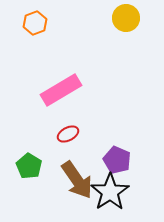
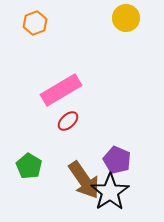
red ellipse: moved 13 px up; rotated 15 degrees counterclockwise
brown arrow: moved 7 px right
